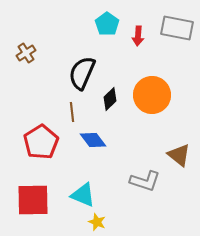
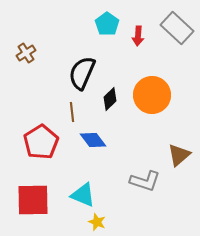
gray rectangle: rotated 32 degrees clockwise
brown triangle: rotated 40 degrees clockwise
